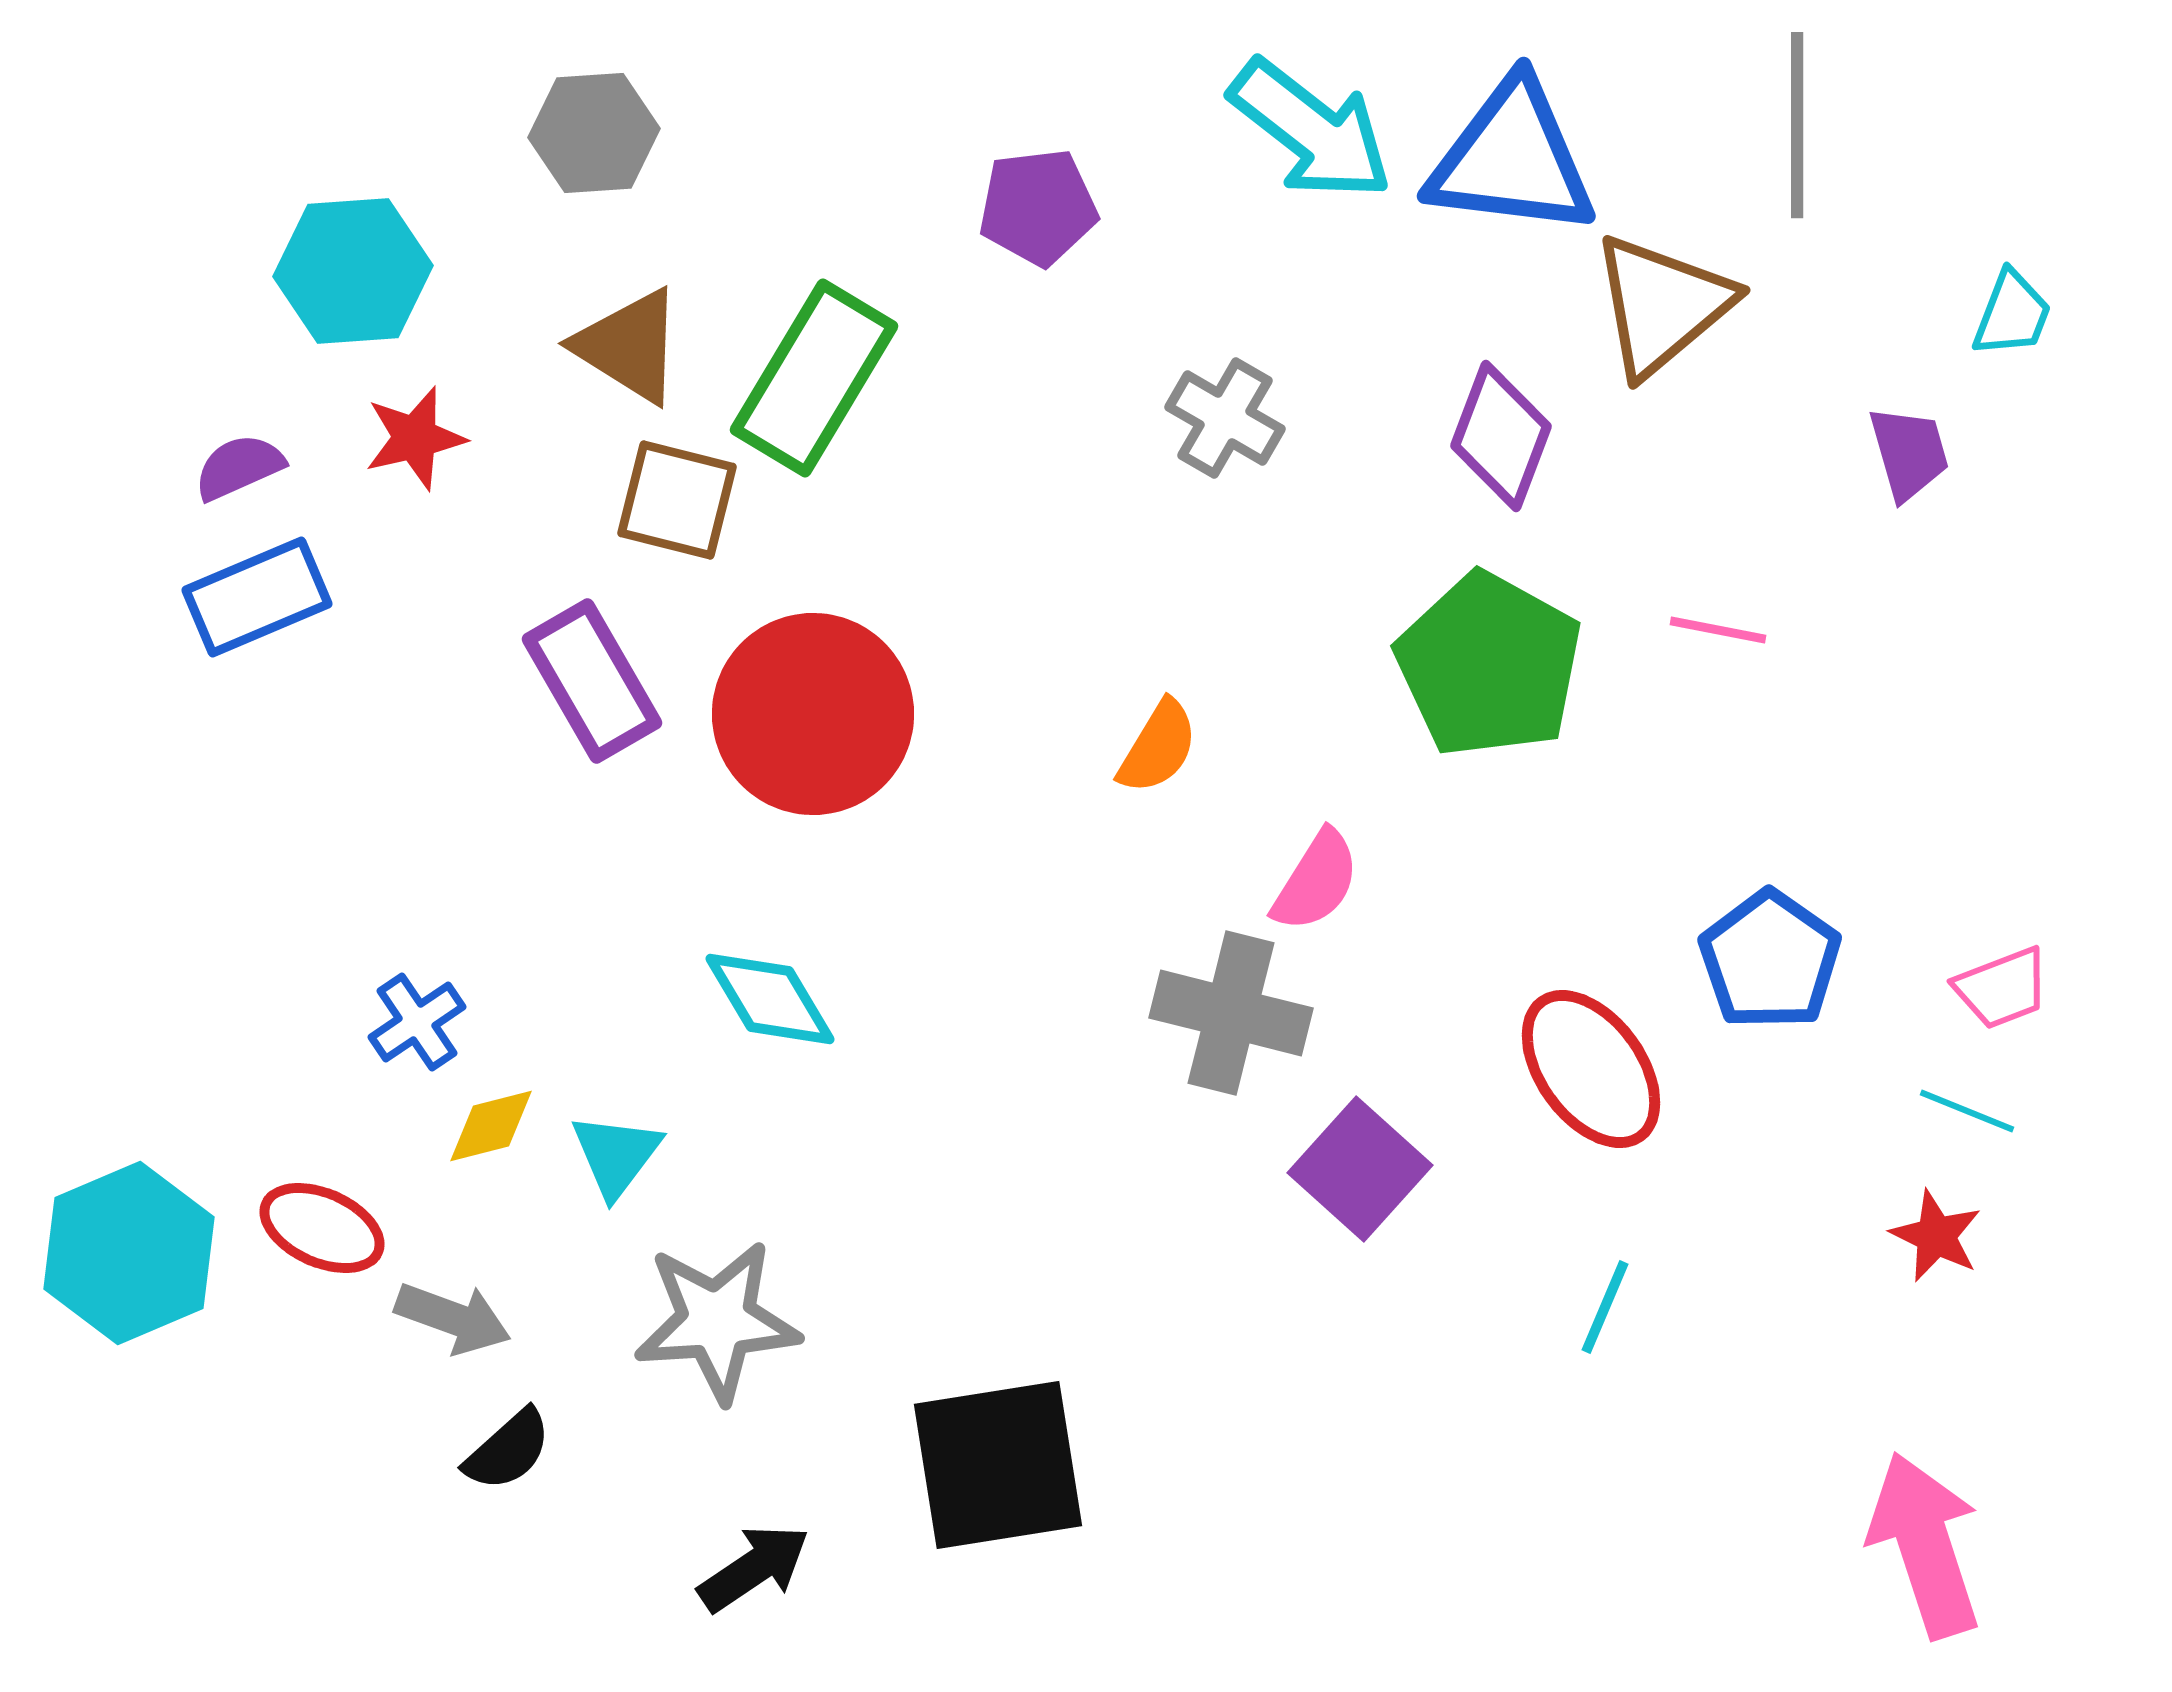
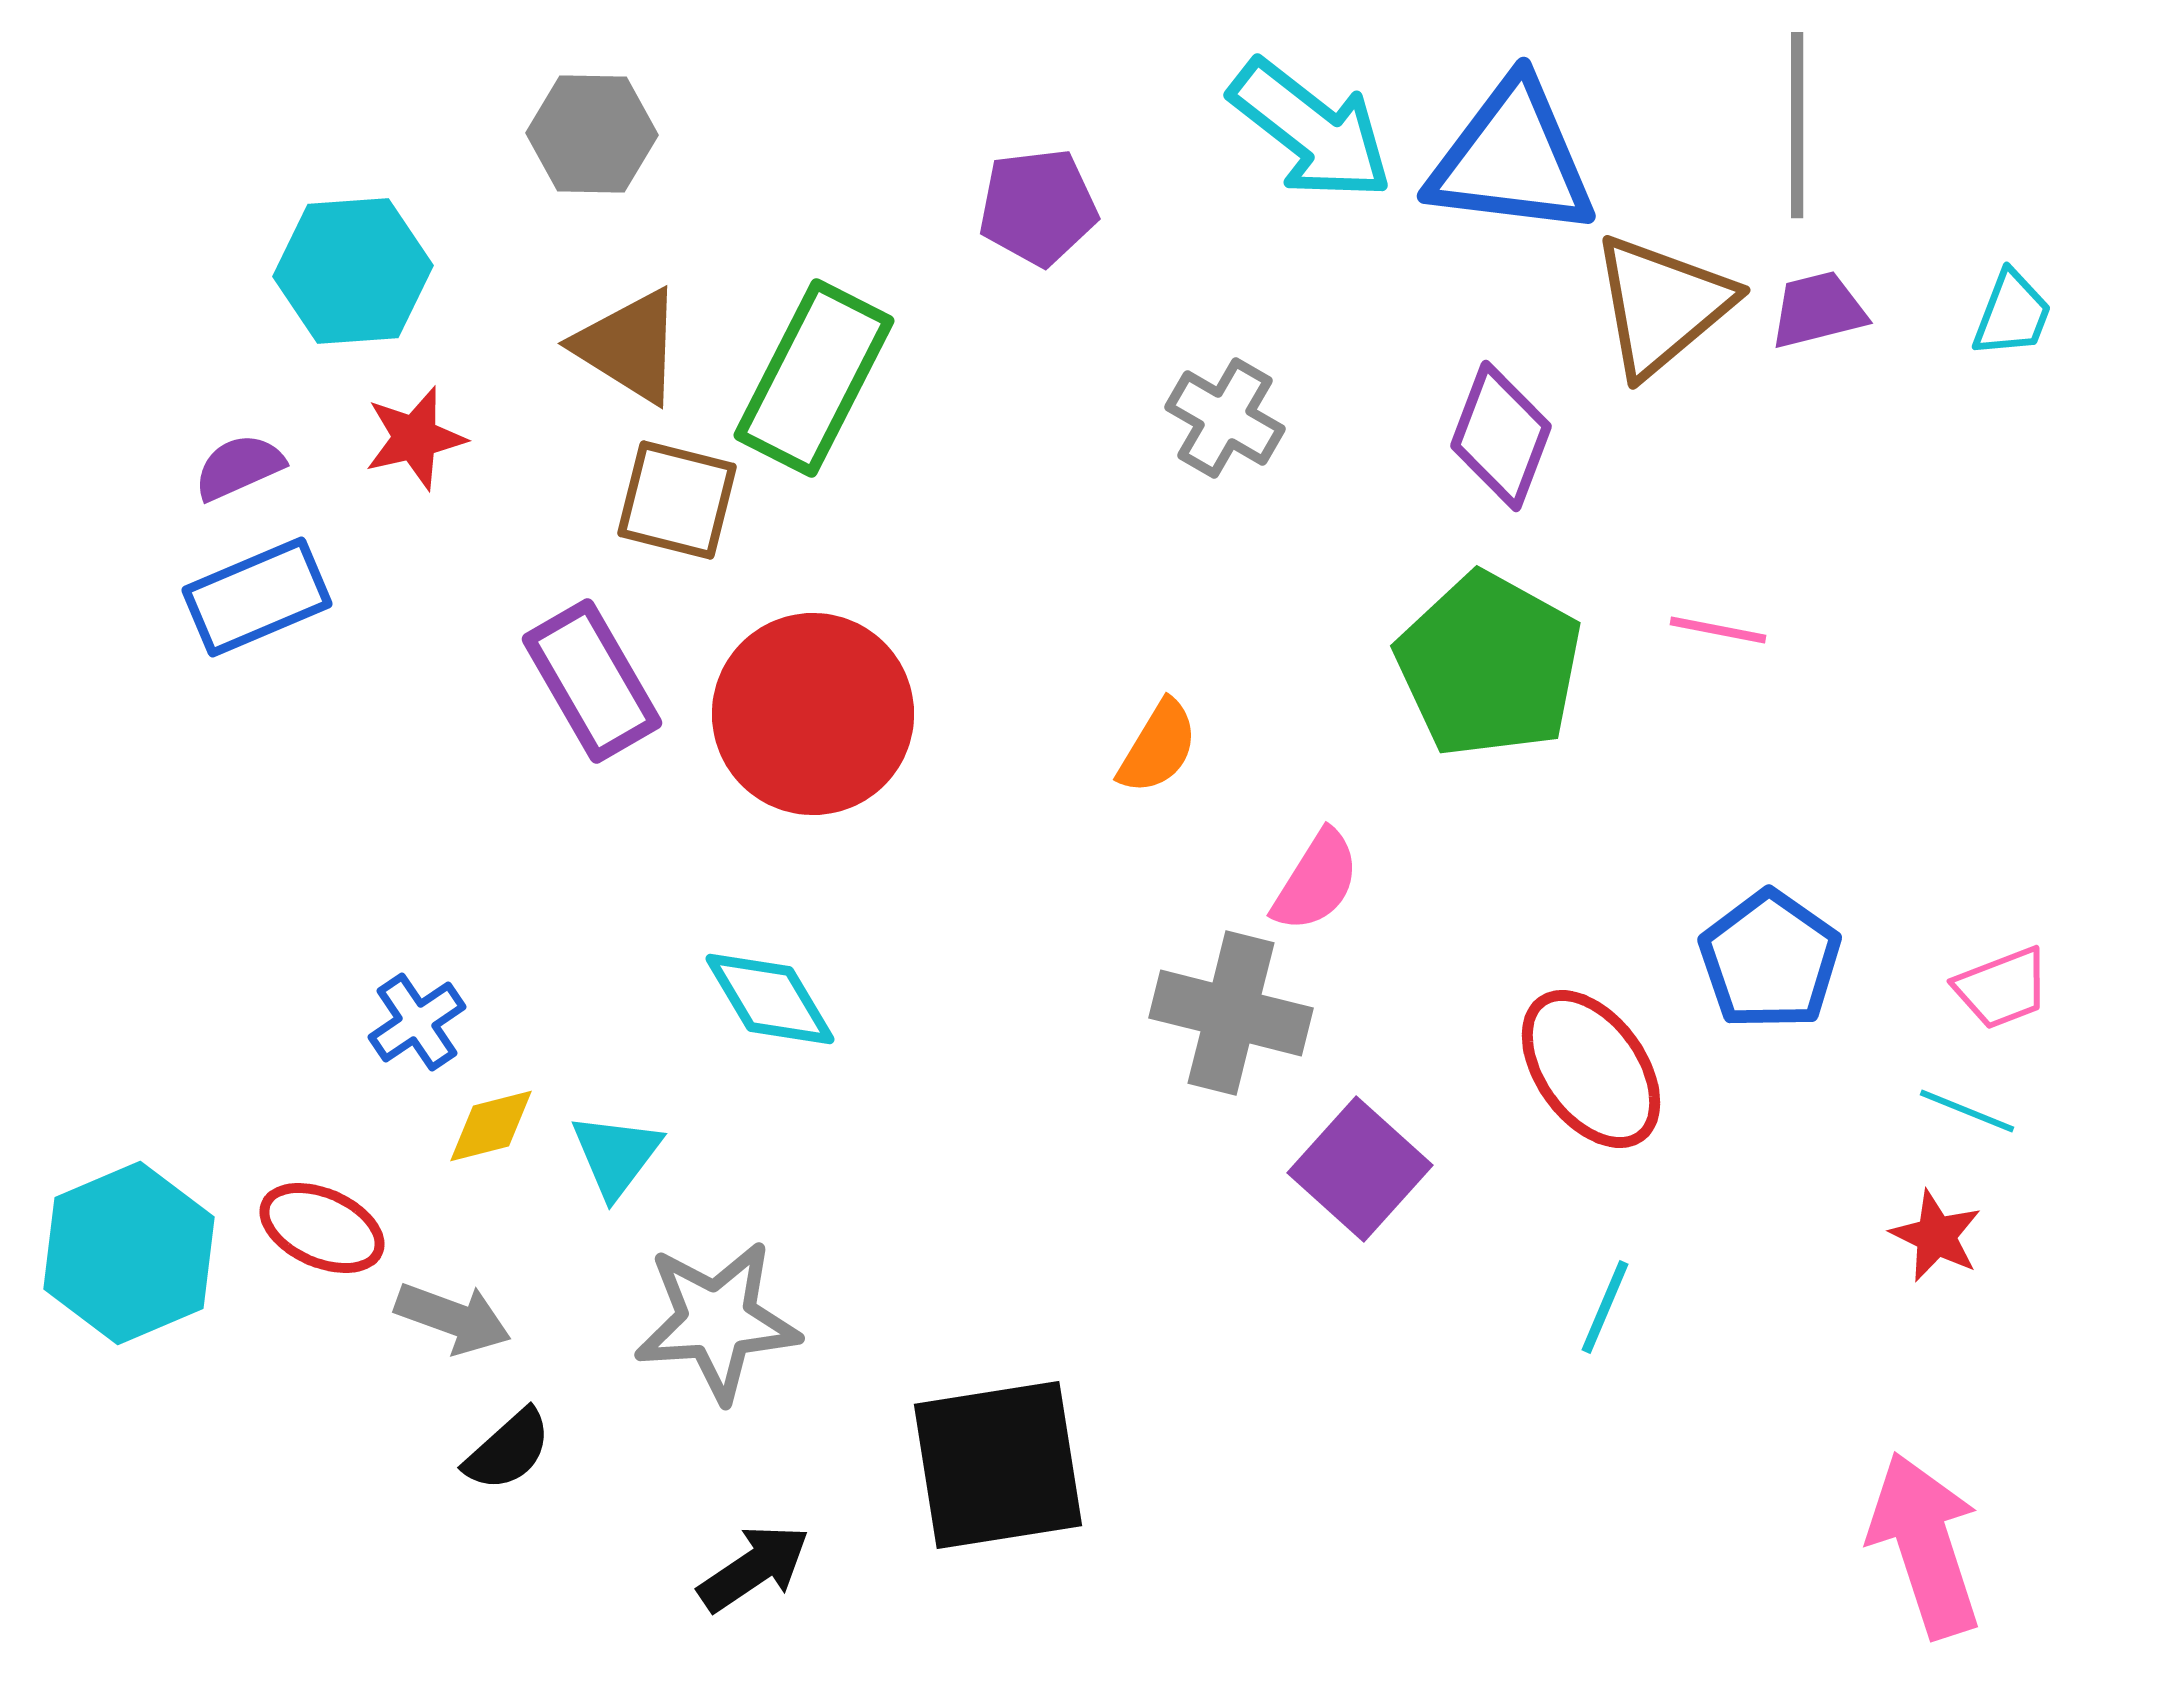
gray hexagon at (594, 133): moved 2 px left, 1 px down; rotated 5 degrees clockwise
green rectangle at (814, 378): rotated 4 degrees counterclockwise
purple trapezoid at (1909, 453): moved 91 px left, 143 px up; rotated 88 degrees counterclockwise
